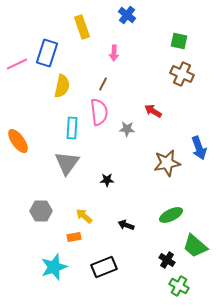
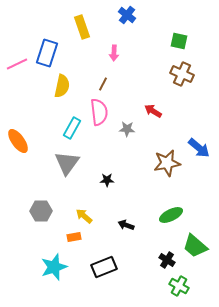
cyan rectangle: rotated 25 degrees clockwise
blue arrow: rotated 30 degrees counterclockwise
